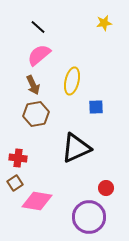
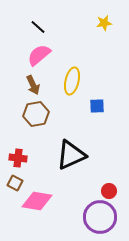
blue square: moved 1 px right, 1 px up
black triangle: moved 5 px left, 7 px down
brown square: rotated 28 degrees counterclockwise
red circle: moved 3 px right, 3 px down
purple circle: moved 11 px right
